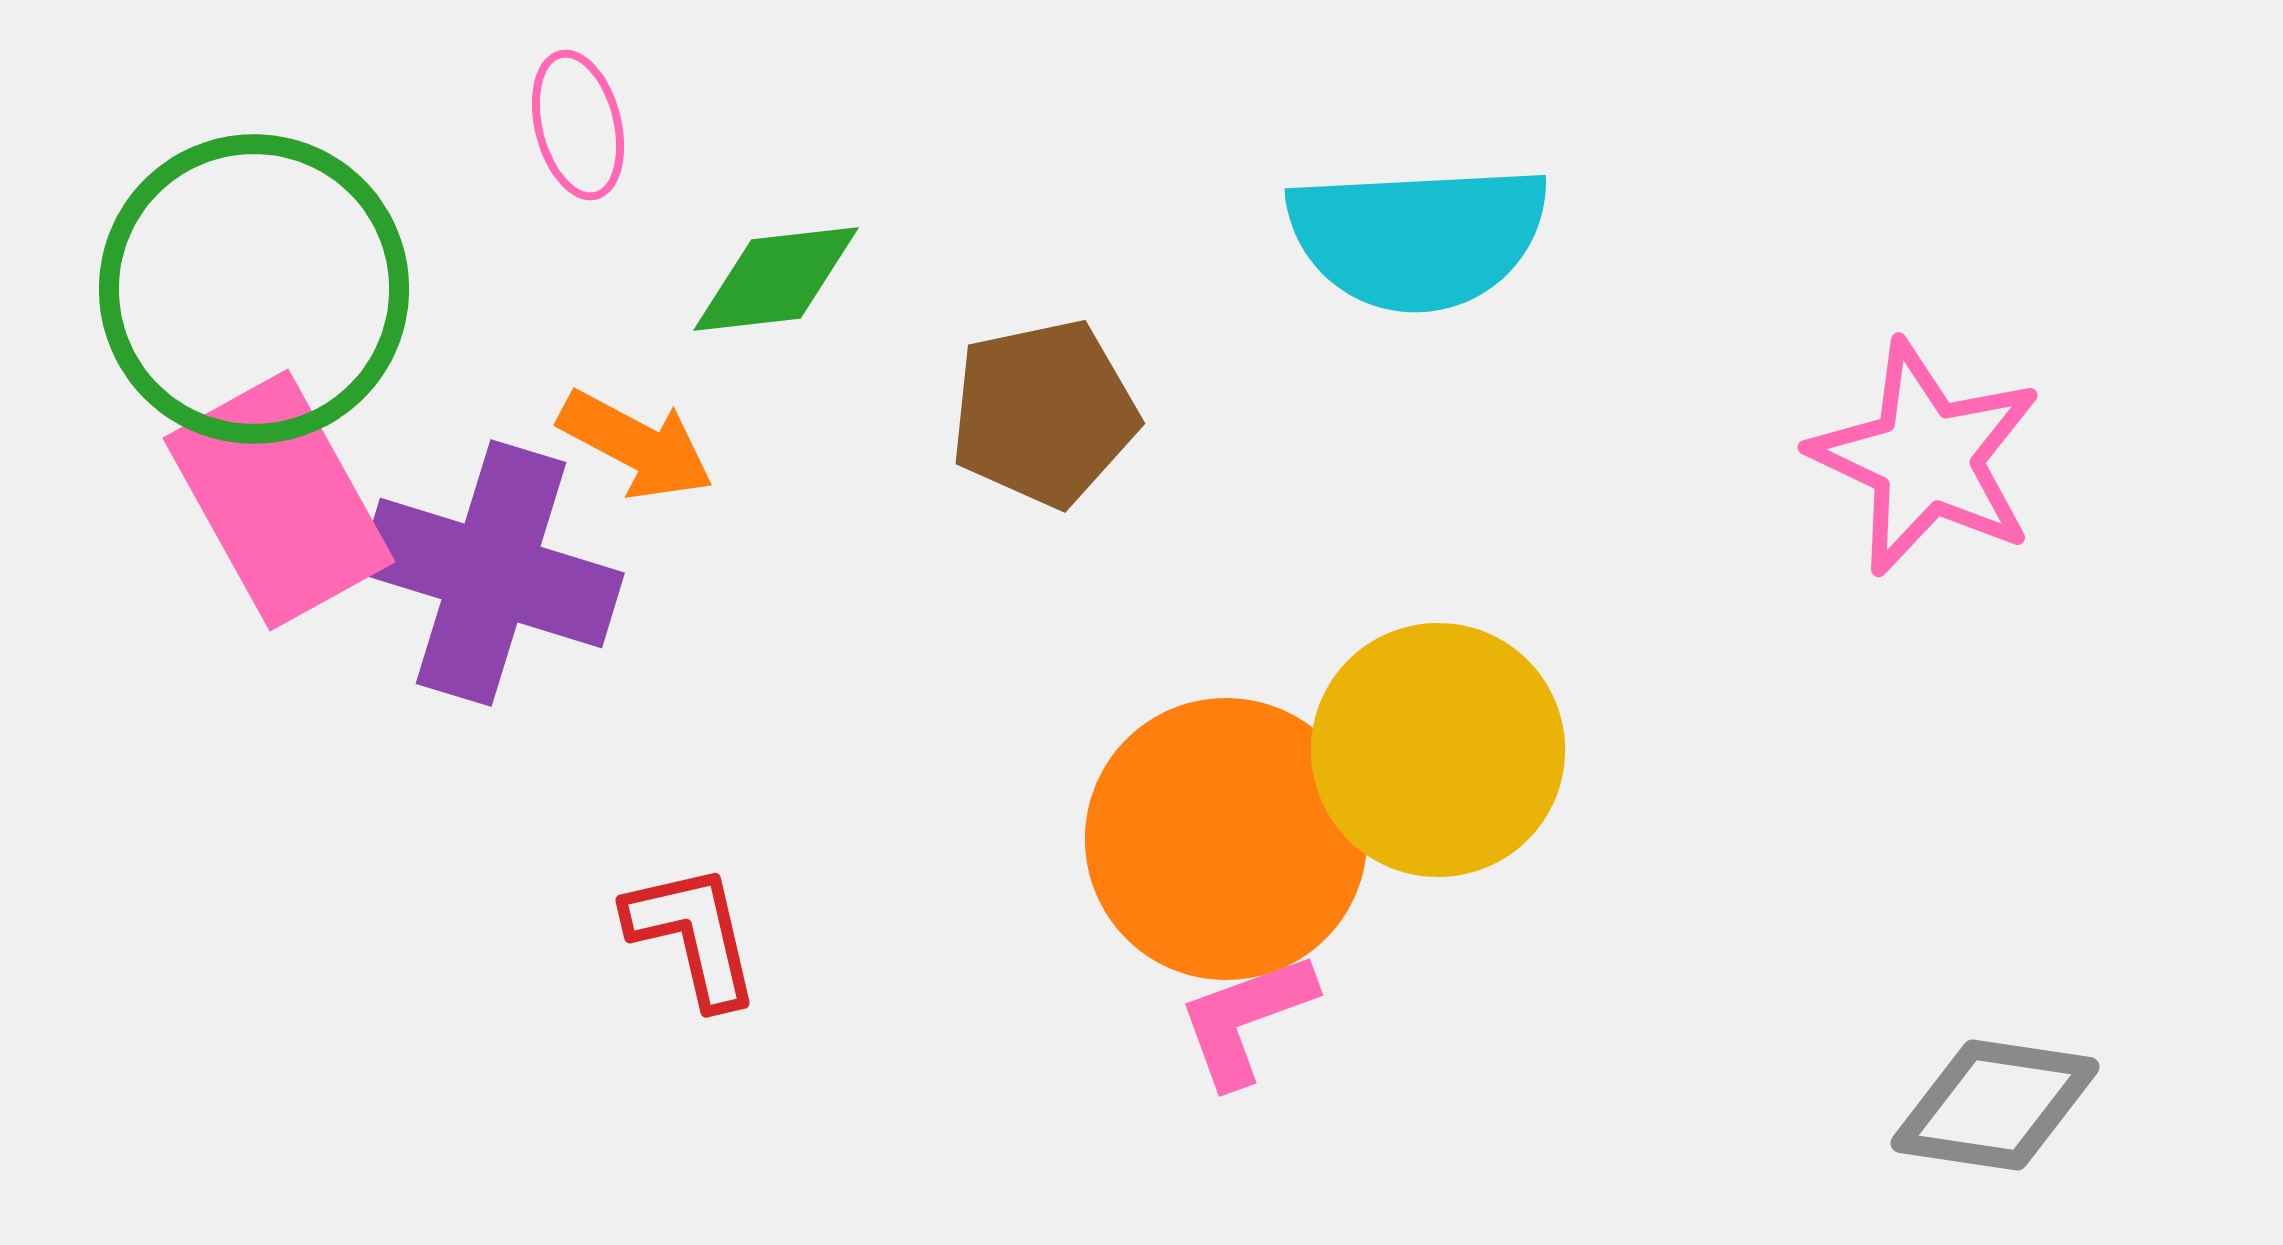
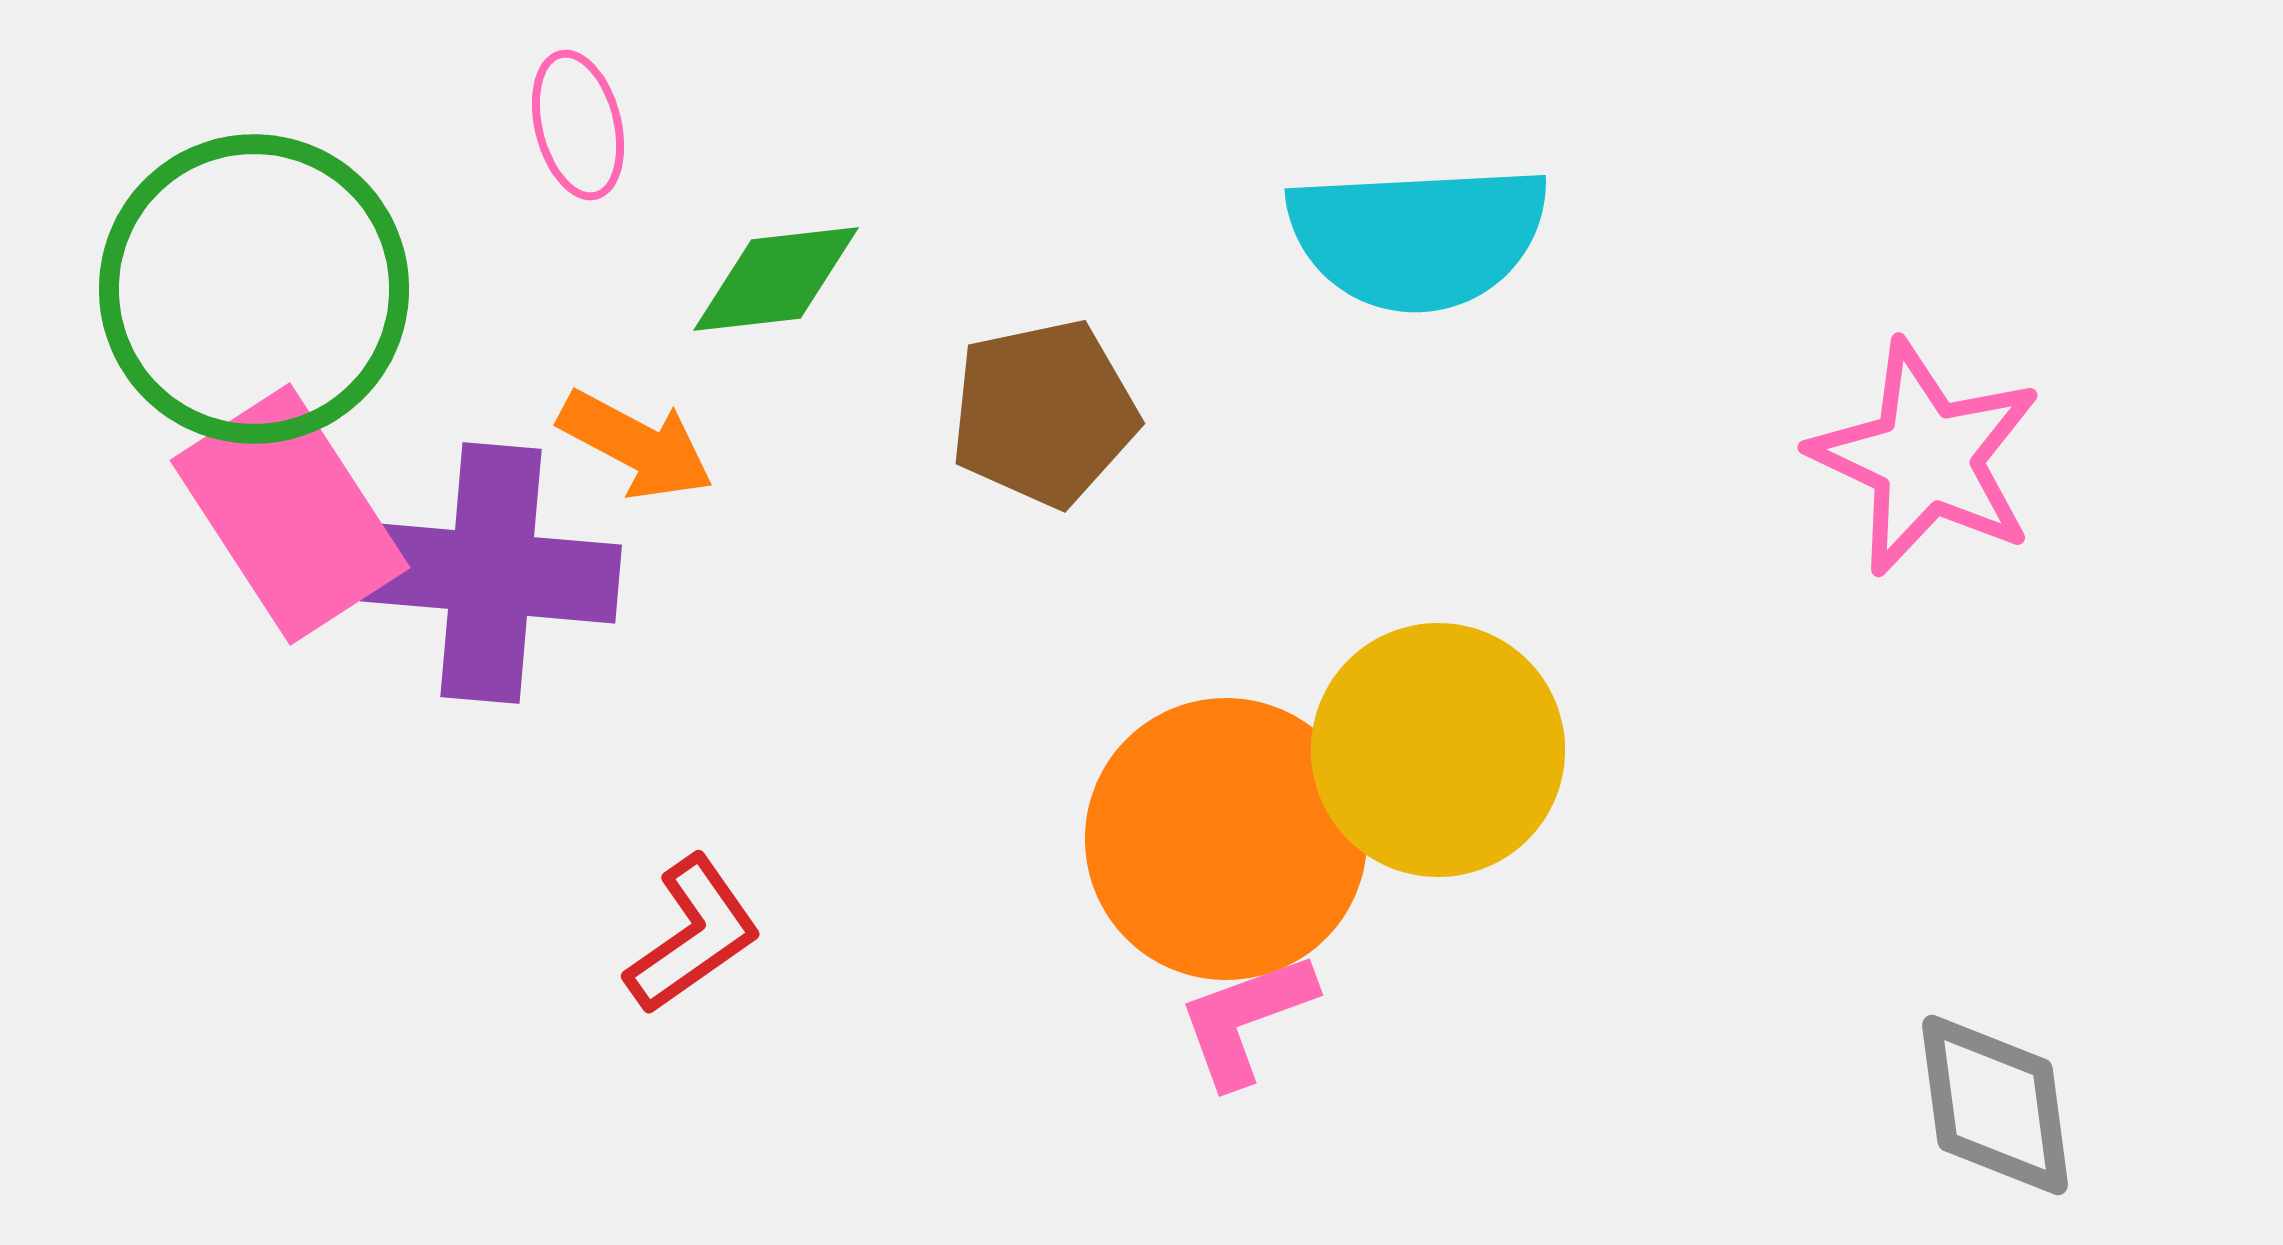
pink rectangle: moved 11 px right, 14 px down; rotated 4 degrees counterclockwise
purple cross: rotated 12 degrees counterclockwise
red L-shape: rotated 68 degrees clockwise
gray diamond: rotated 74 degrees clockwise
